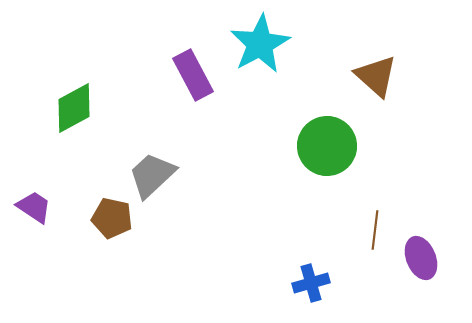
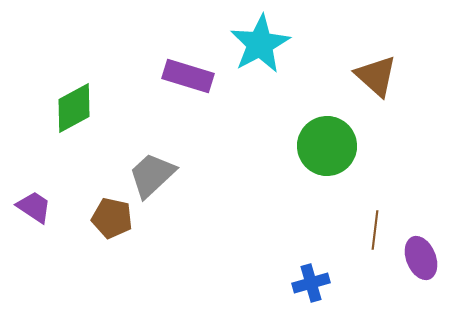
purple rectangle: moved 5 px left, 1 px down; rotated 45 degrees counterclockwise
